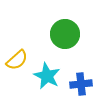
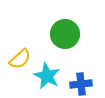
yellow semicircle: moved 3 px right, 1 px up
